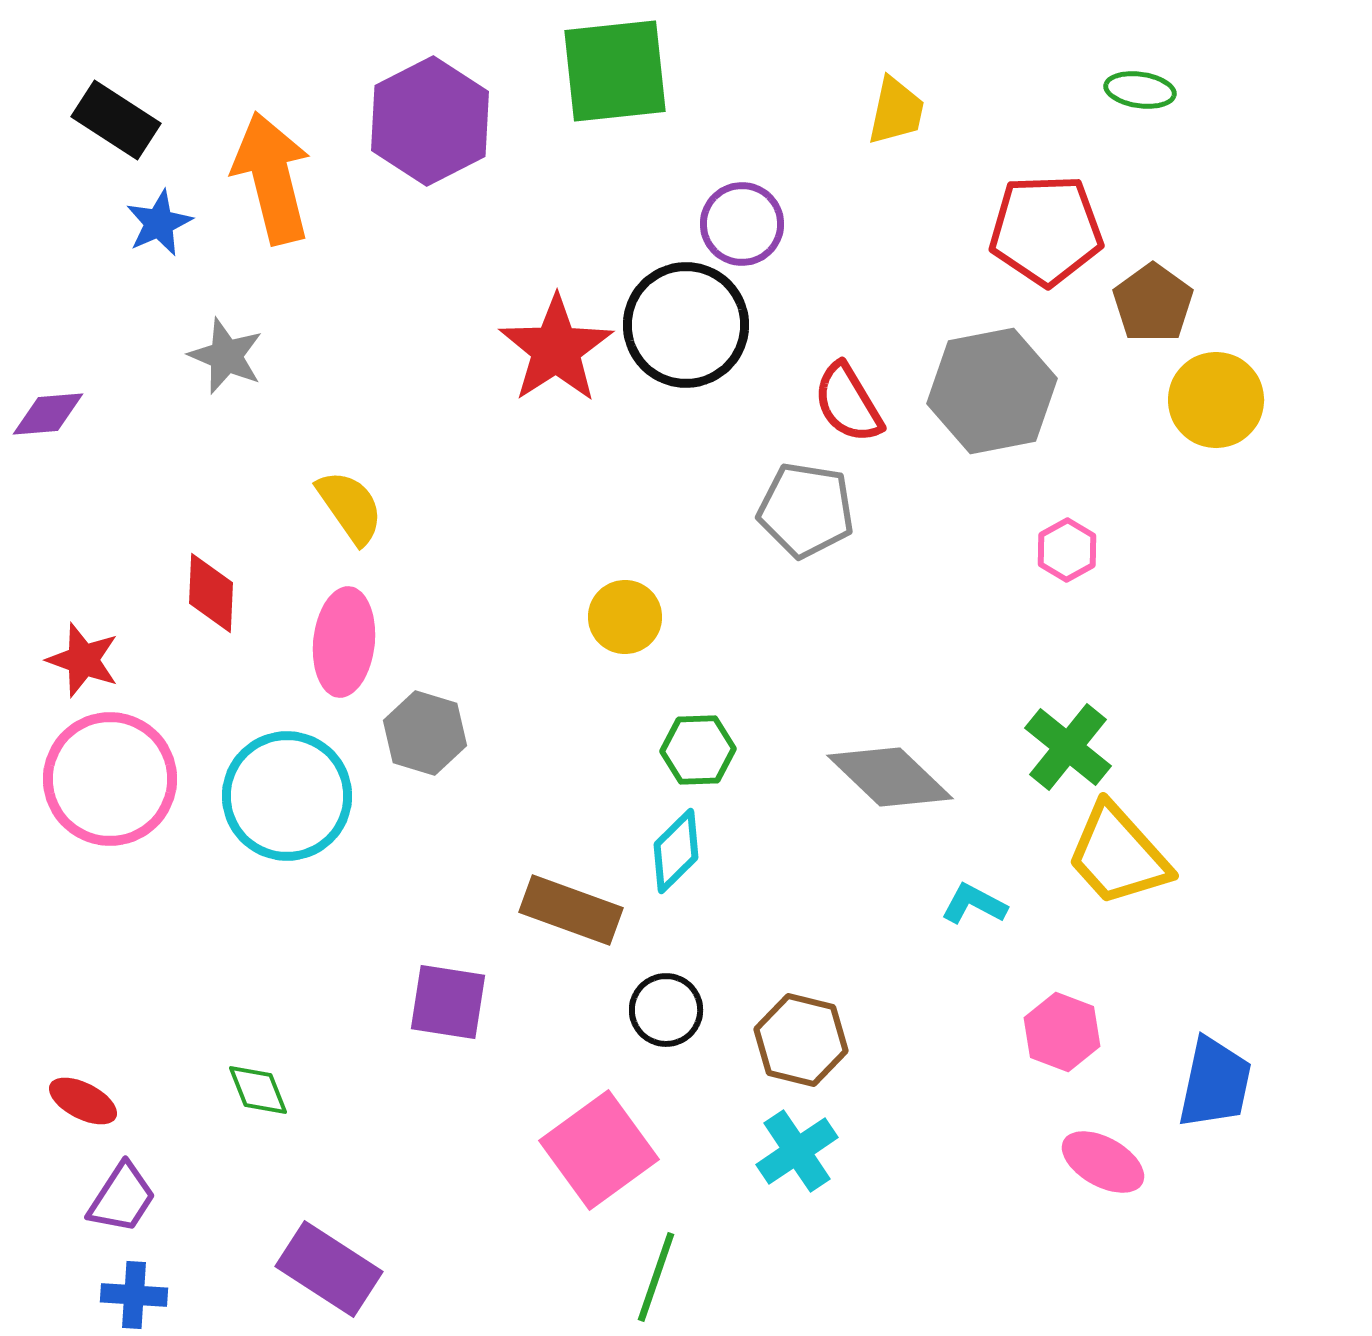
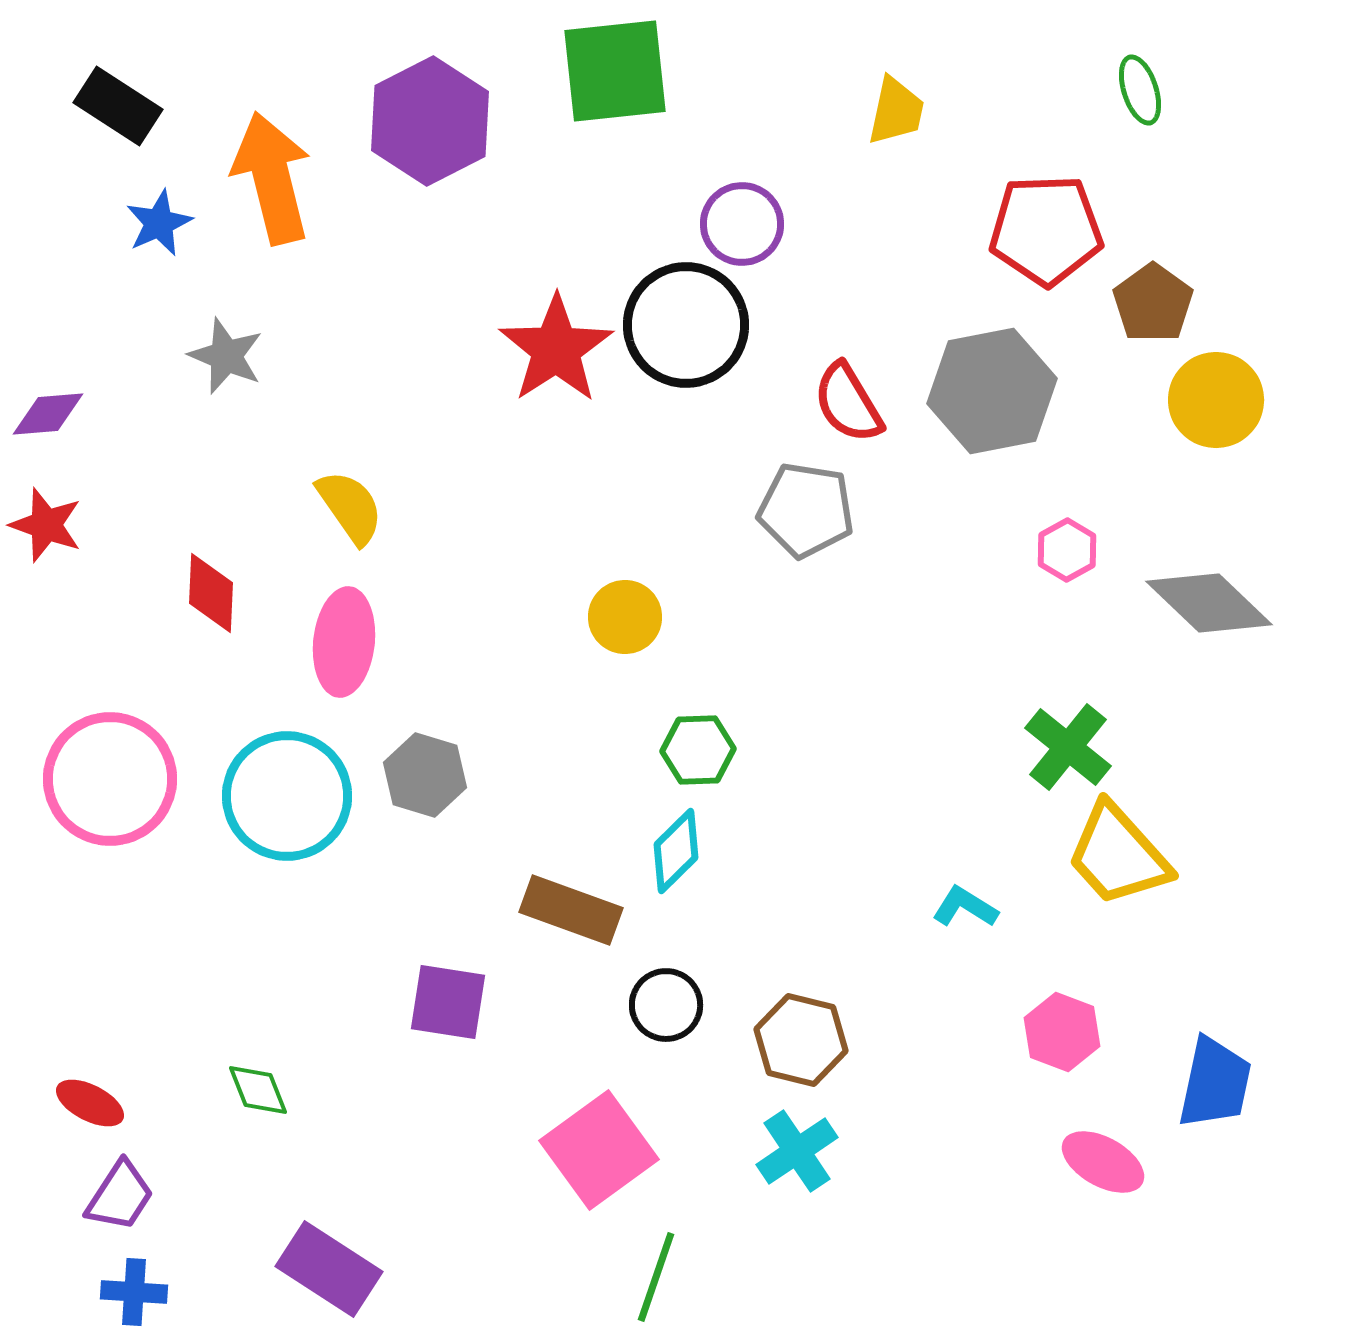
green ellipse at (1140, 90): rotated 64 degrees clockwise
black rectangle at (116, 120): moved 2 px right, 14 px up
red star at (83, 660): moved 37 px left, 135 px up
gray hexagon at (425, 733): moved 42 px down
gray diamond at (890, 777): moved 319 px right, 174 px up
cyan L-shape at (974, 904): moved 9 px left, 3 px down; rotated 4 degrees clockwise
black circle at (666, 1010): moved 5 px up
red ellipse at (83, 1101): moved 7 px right, 2 px down
purple trapezoid at (122, 1198): moved 2 px left, 2 px up
blue cross at (134, 1295): moved 3 px up
